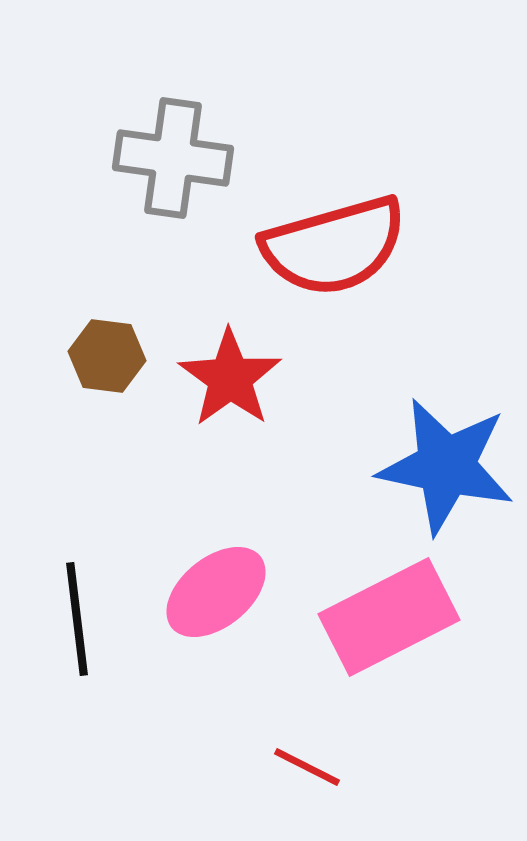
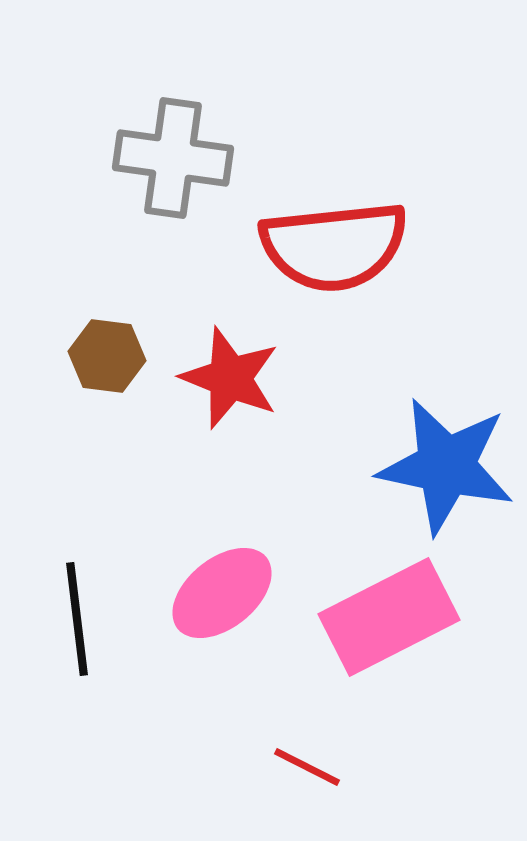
red semicircle: rotated 10 degrees clockwise
red star: rotated 14 degrees counterclockwise
pink ellipse: moved 6 px right, 1 px down
